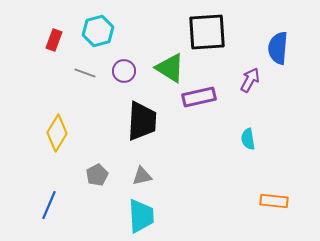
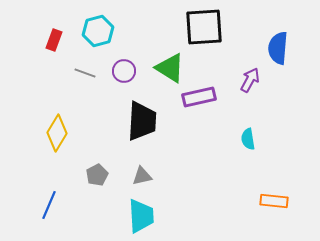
black square: moved 3 px left, 5 px up
